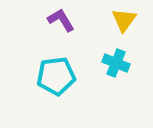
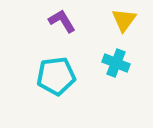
purple L-shape: moved 1 px right, 1 px down
